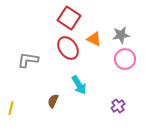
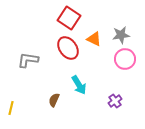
brown semicircle: moved 1 px right, 1 px up
purple cross: moved 3 px left, 5 px up
